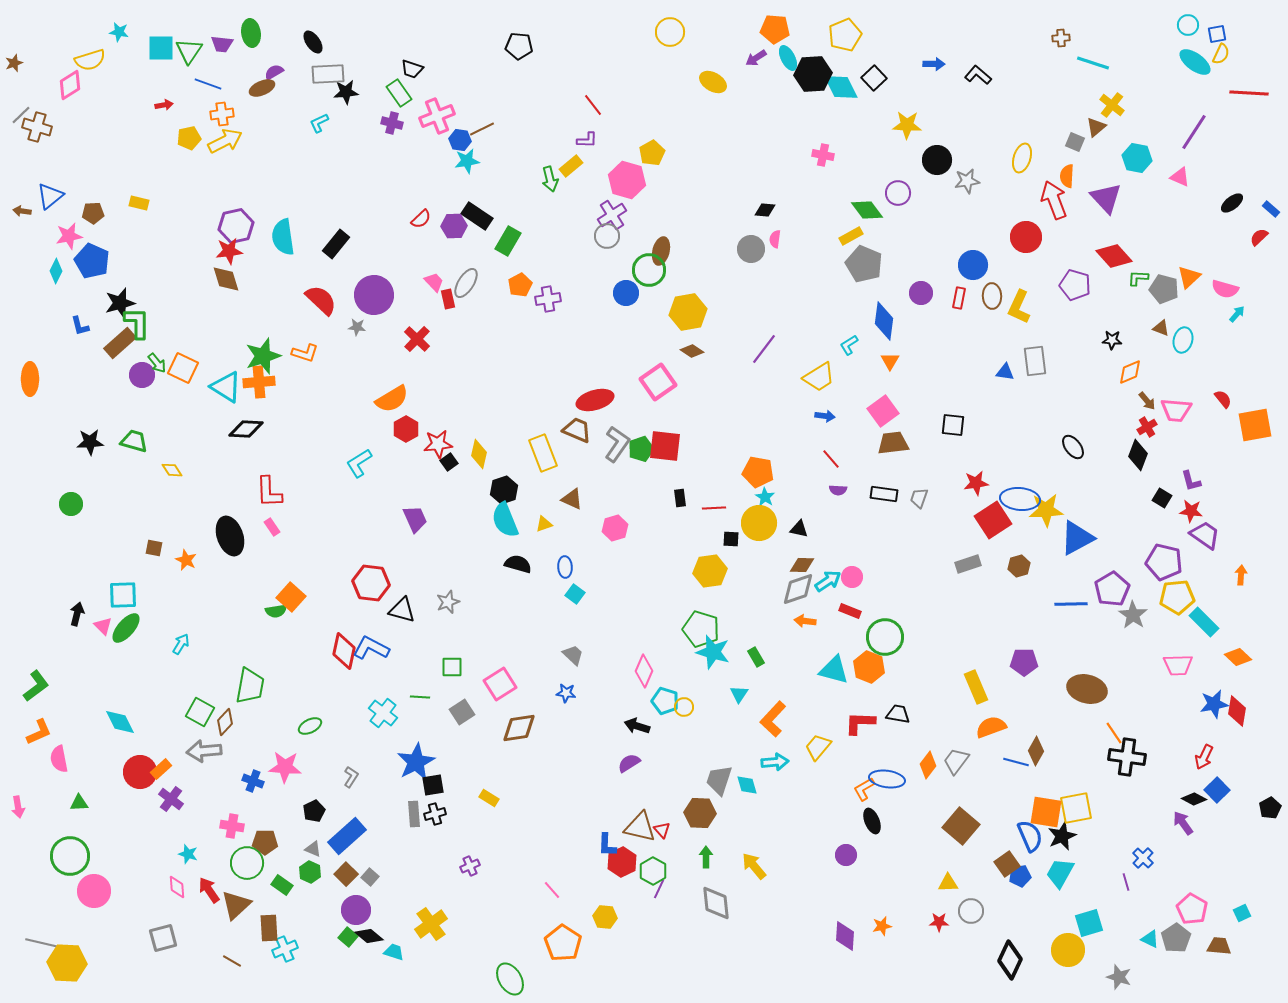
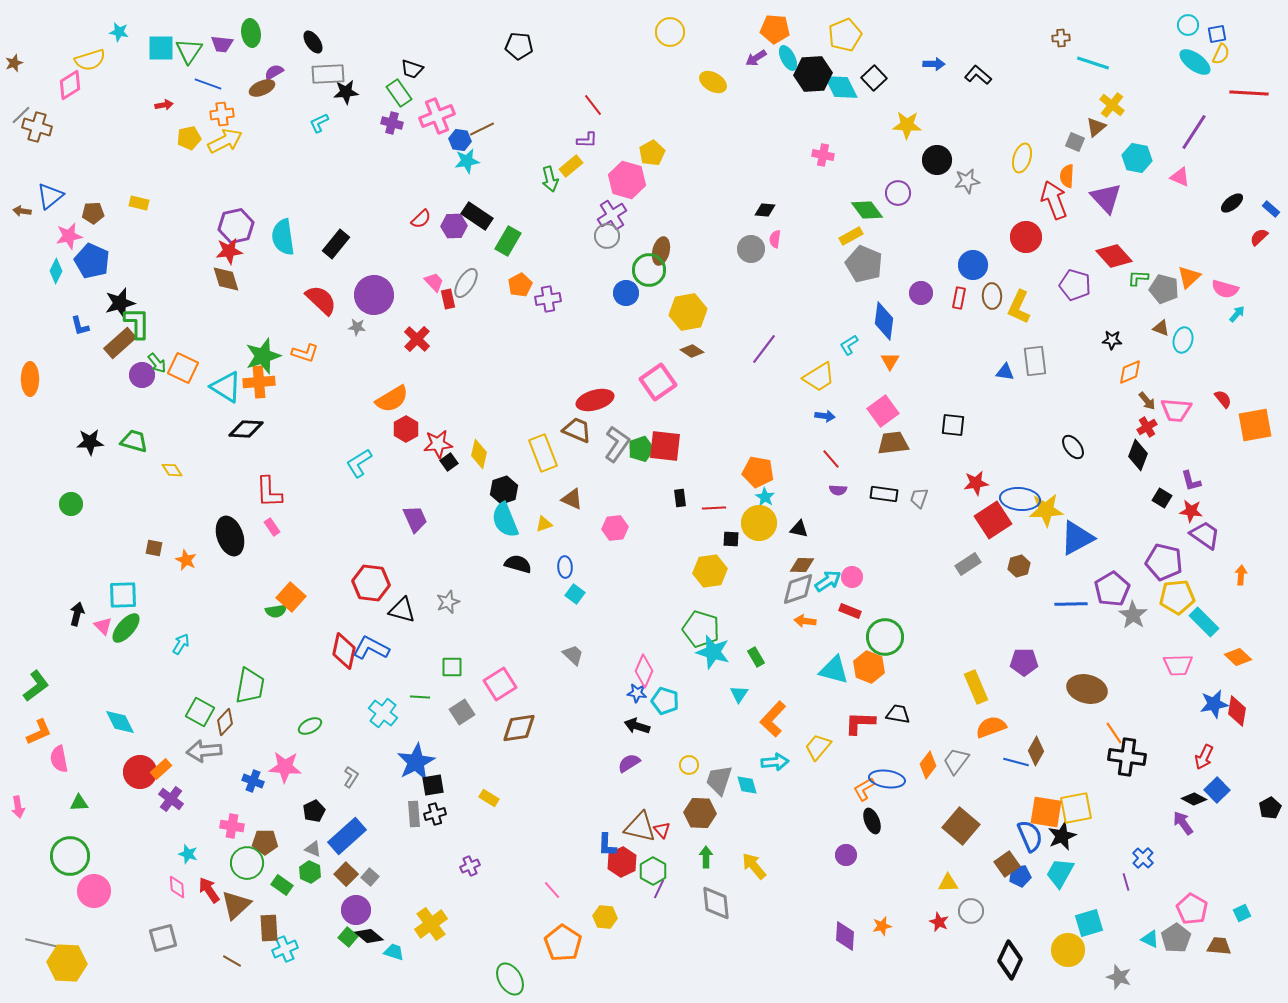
pink hexagon at (615, 528): rotated 10 degrees clockwise
gray rectangle at (968, 564): rotated 15 degrees counterclockwise
blue star at (566, 693): moved 71 px right
yellow circle at (684, 707): moved 5 px right, 58 px down
red star at (939, 922): rotated 24 degrees clockwise
